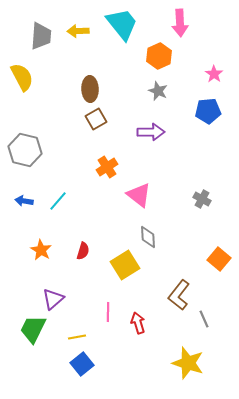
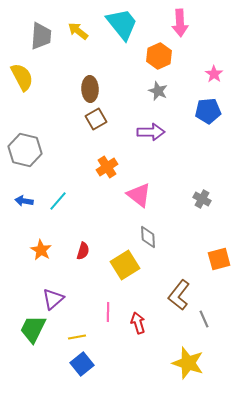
yellow arrow: rotated 40 degrees clockwise
orange square: rotated 35 degrees clockwise
